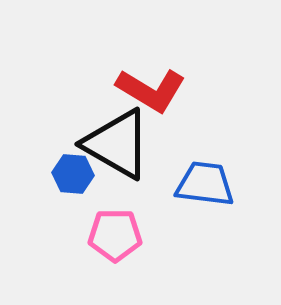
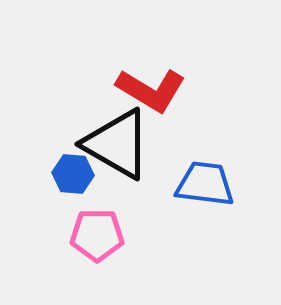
pink pentagon: moved 18 px left
